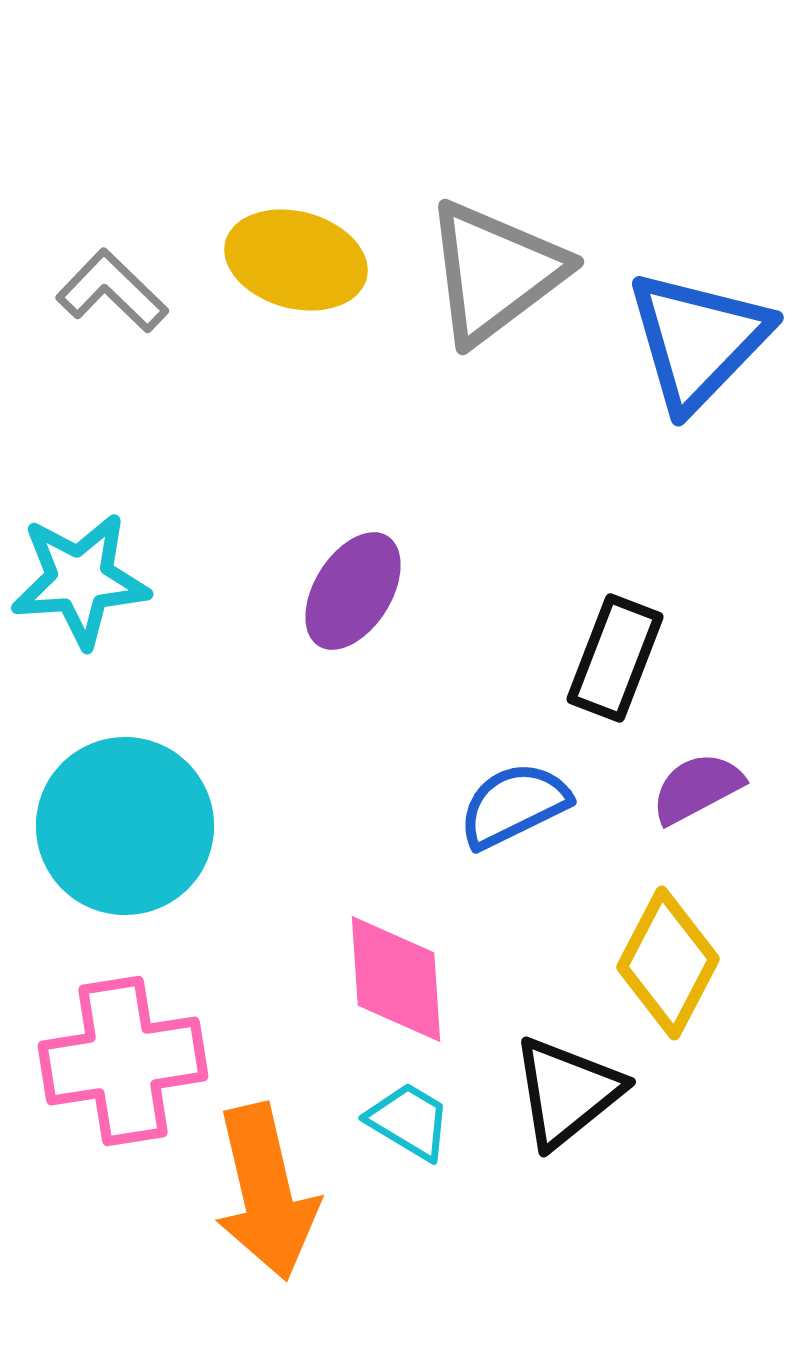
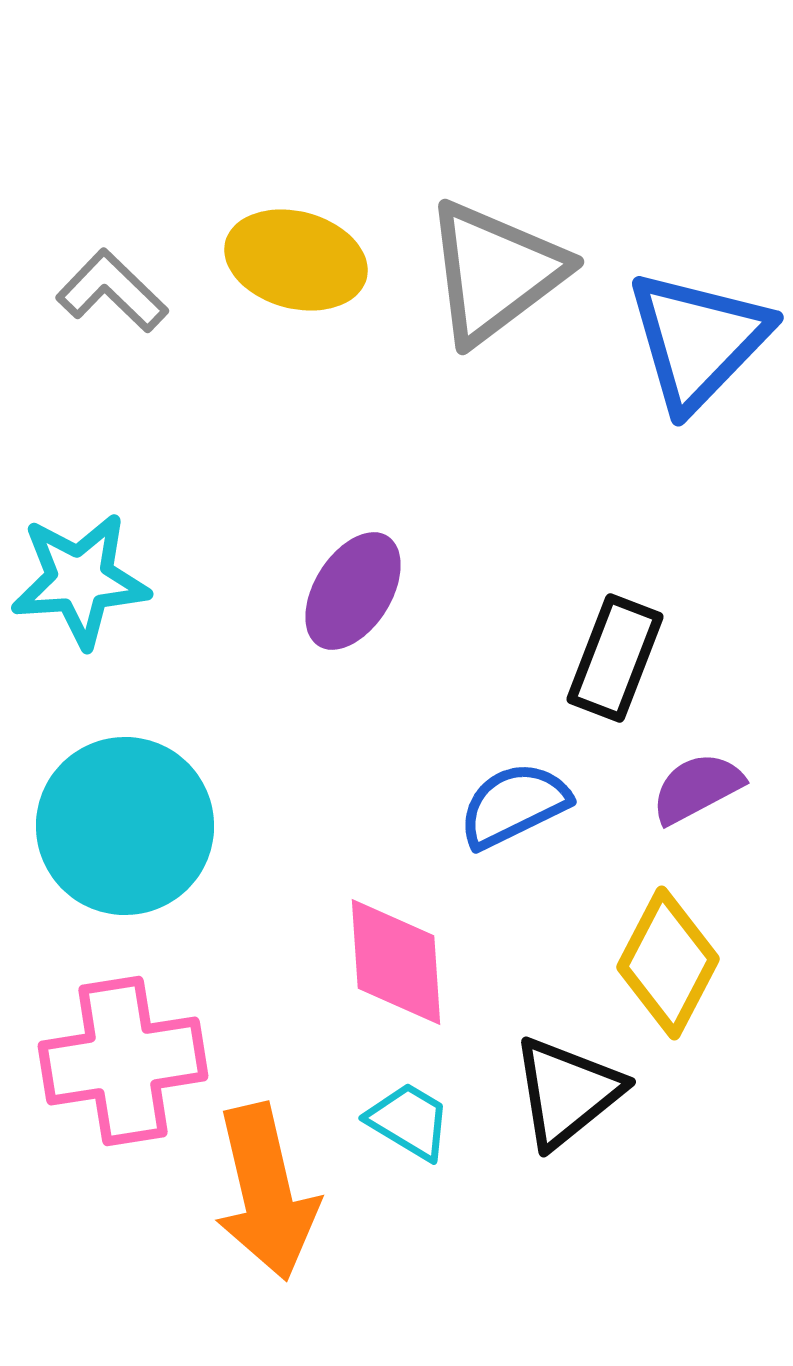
pink diamond: moved 17 px up
